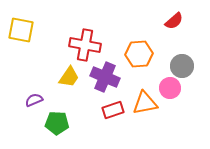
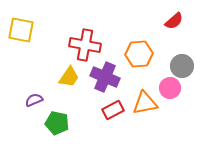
red rectangle: rotated 10 degrees counterclockwise
green pentagon: rotated 10 degrees clockwise
